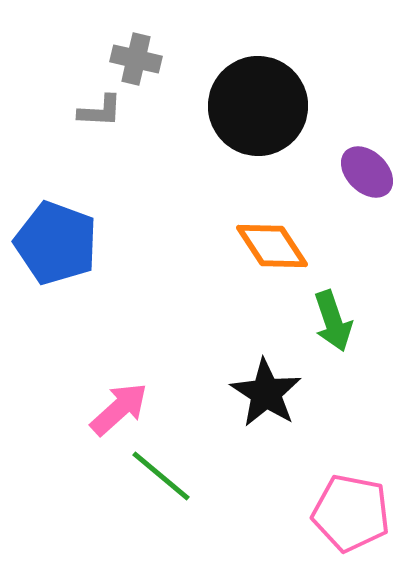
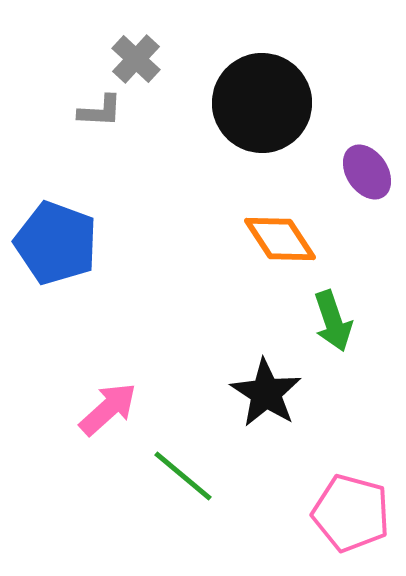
gray cross: rotated 30 degrees clockwise
black circle: moved 4 px right, 3 px up
purple ellipse: rotated 12 degrees clockwise
orange diamond: moved 8 px right, 7 px up
pink arrow: moved 11 px left
green line: moved 22 px right
pink pentagon: rotated 4 degrees clockwise
